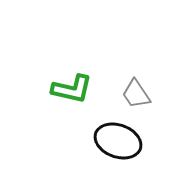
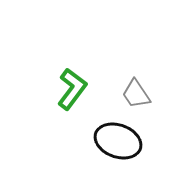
green L-shape: rotated 66 degrees counterclockwise
